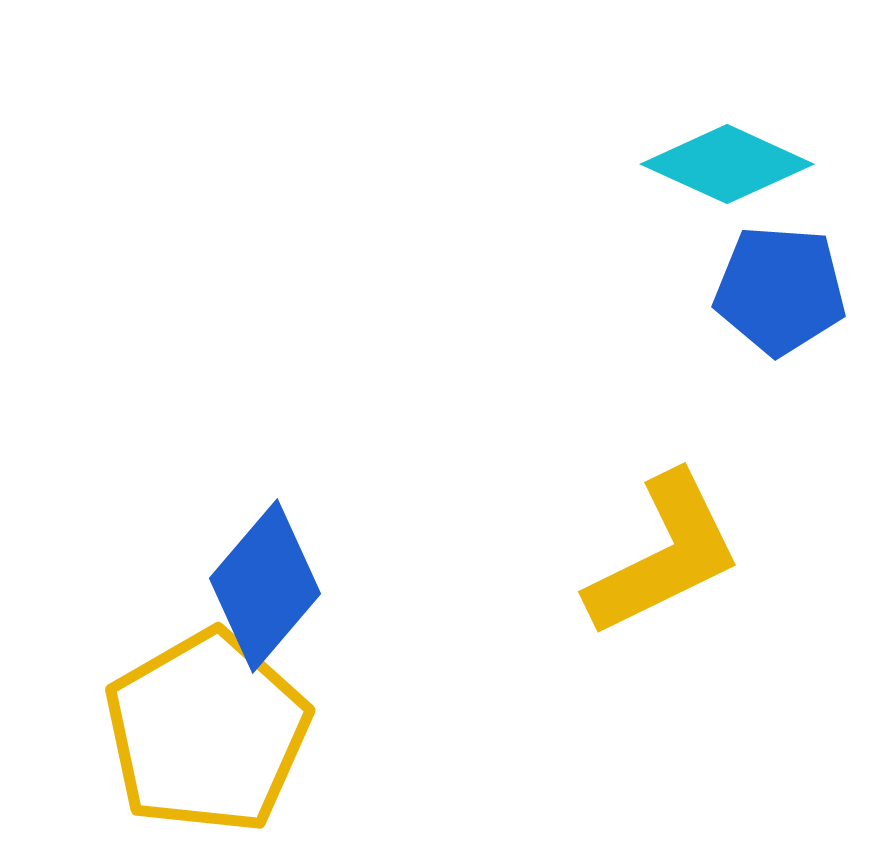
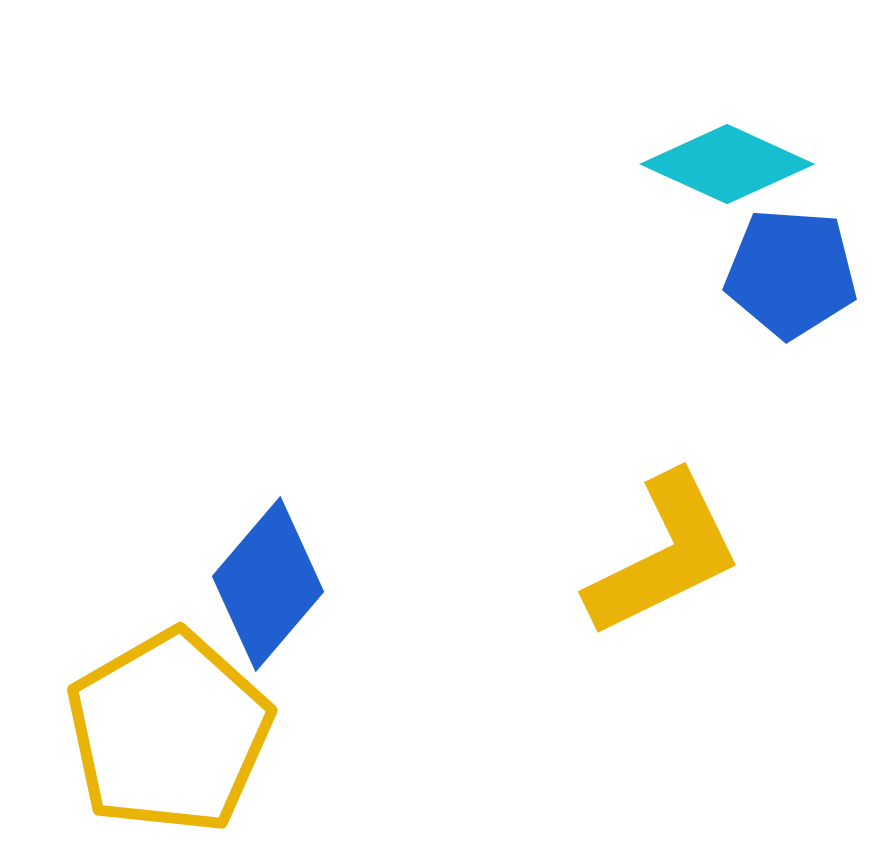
blue pentagon: moved 11 px right, 17 px up
blue diamond: moved 3 px right, 2 px up
yellow pentagon: moved 38 px left
